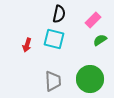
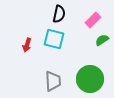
green semicircle: moved 2 px right
